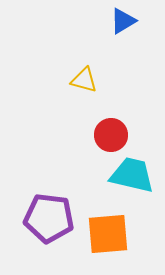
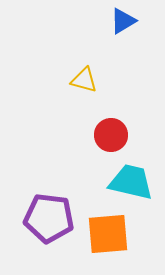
cyan trapezoid: moved 1 px left, 7 px down
